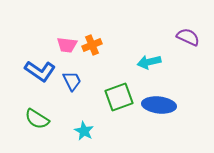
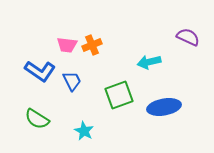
green square: moved 2 px up
blue ellipse: moved 5 px right, 2 px down; rotated 16 degrees counterclockwise
